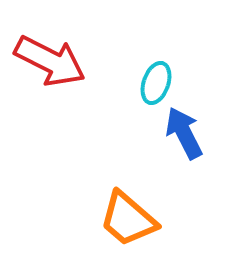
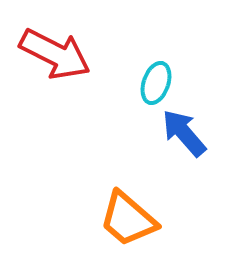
red arrow: moved 5 px right, 7 px up
blue arrow: rotated 14 degrees counterclockwise
